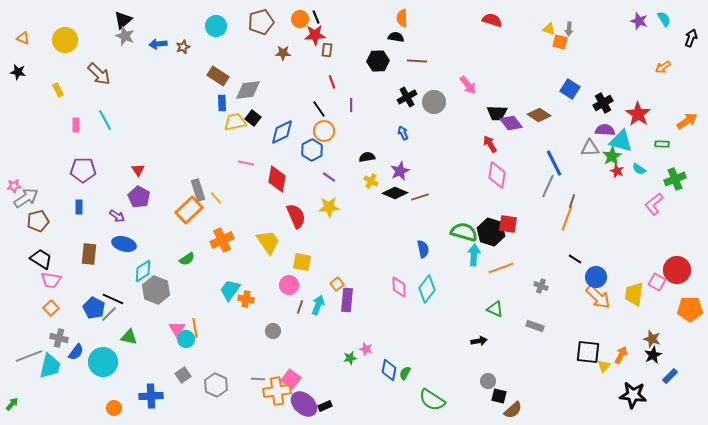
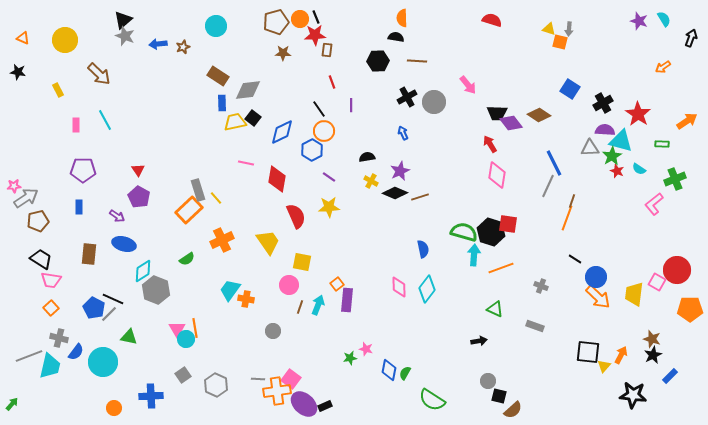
brown pentagon at (261, 22): moved 15 px right
